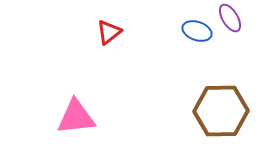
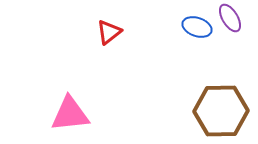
blue ellipse: moved 4 px up
pink triangle: moved 6 px left, 3 px up
